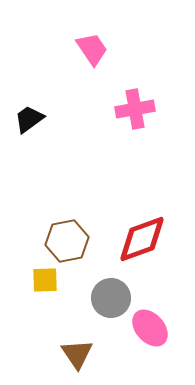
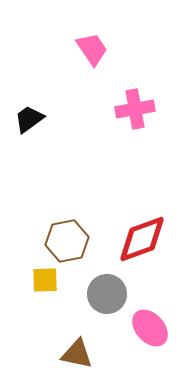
gray circle: moved 4 px left, 4 px up
brown triangle: rotated 44 degrees counterclockwise
